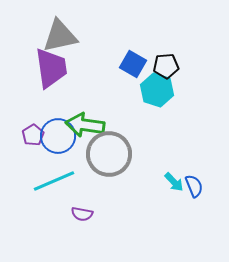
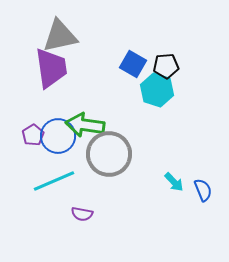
blue semicircle: moved 9 px right, 4 px down
